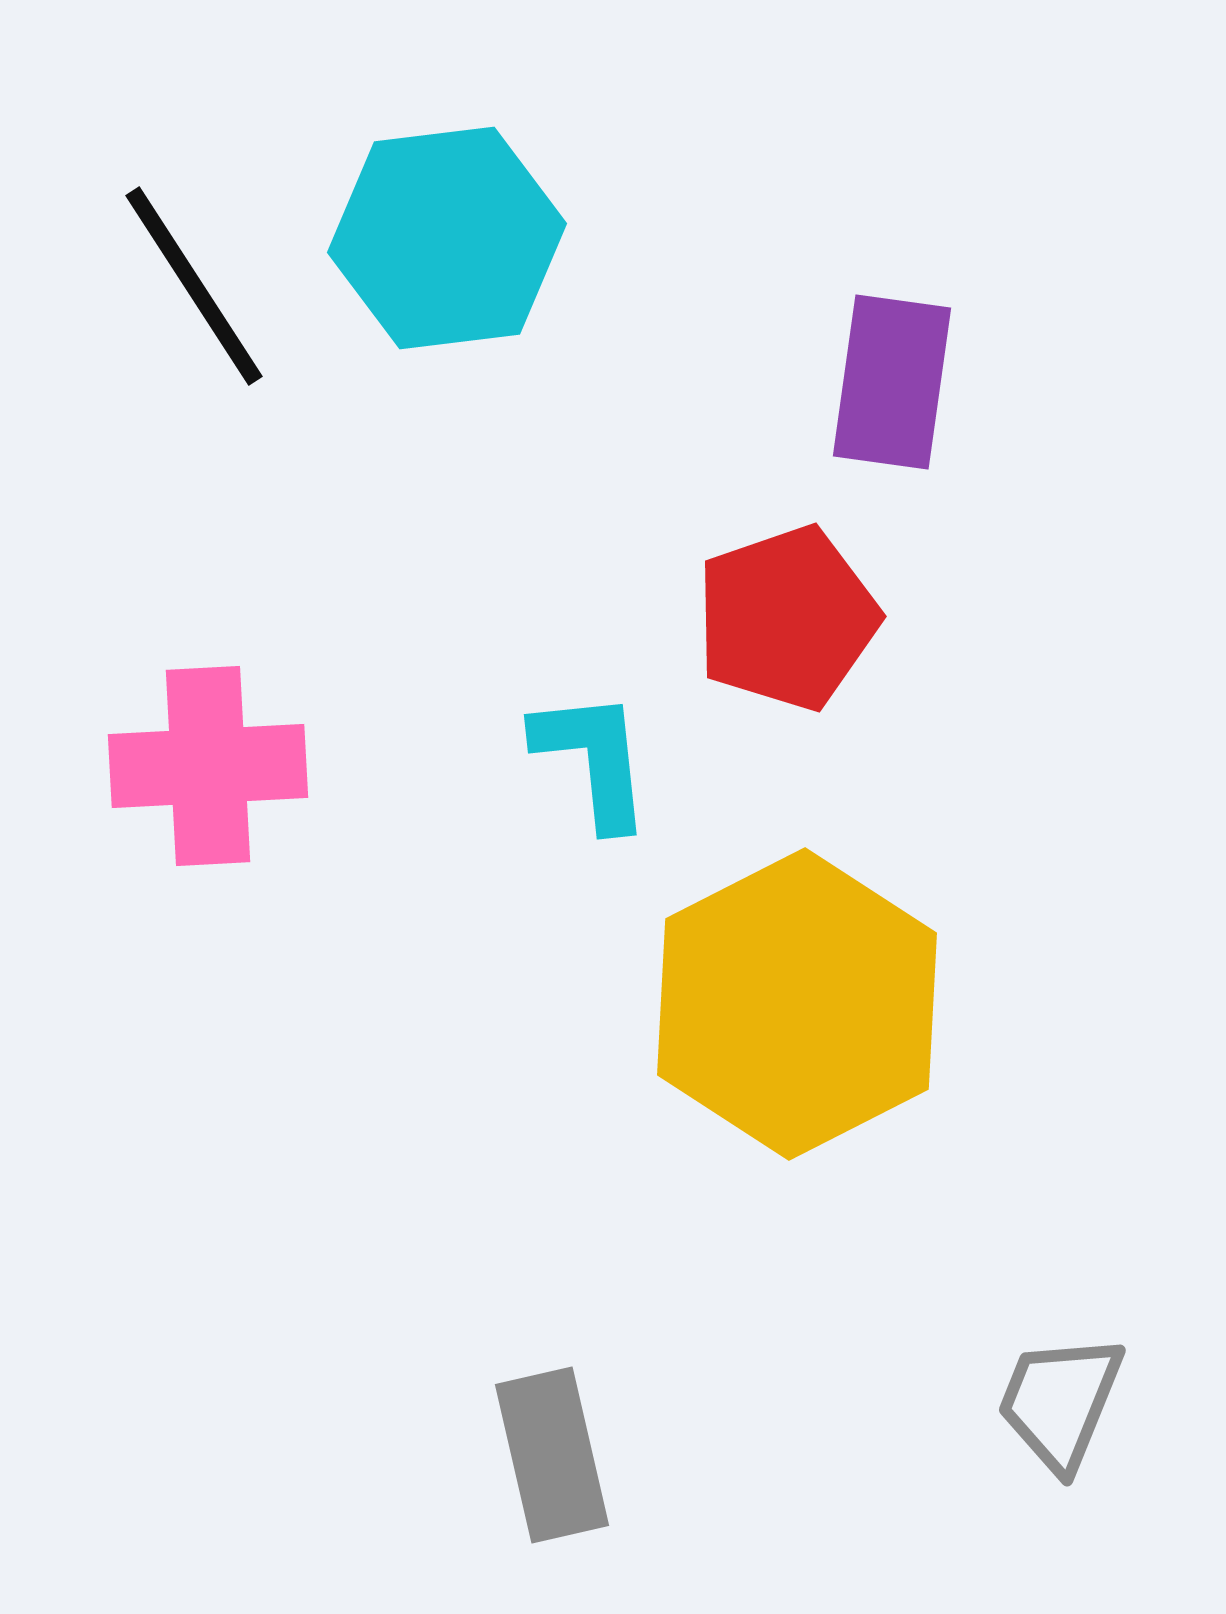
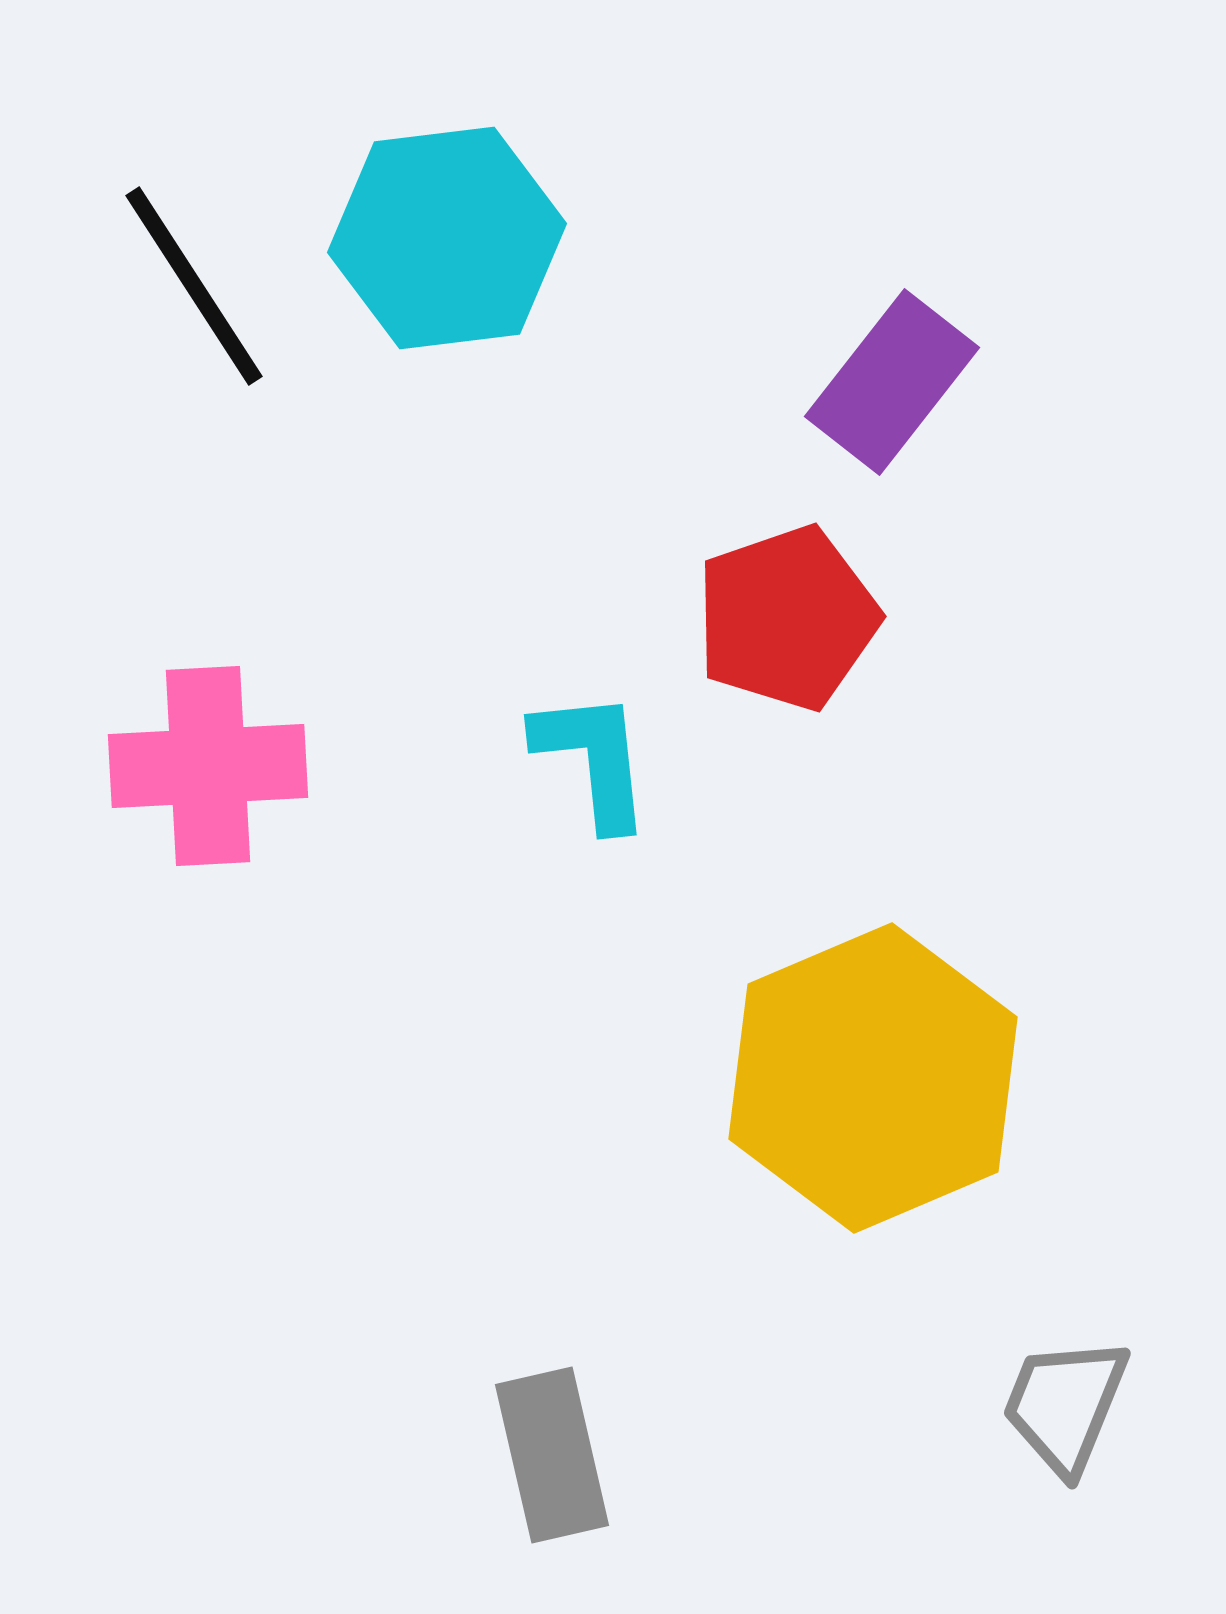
purple rectangle: rotated 30 degrees clockwise
yellow hexagon: moved 76 px right, 74 px down; rotated 4 degrees clockwise
gray trapezoid: moved 5 px right, 3 px down
